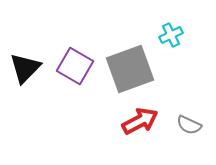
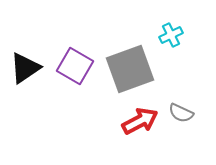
black triangle: rotated 12 degrees clockwise
gray semicircle: moved 8 px left, 12 px up
